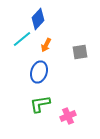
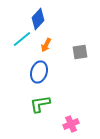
pink cross: moved 3 px right, 8 px down
